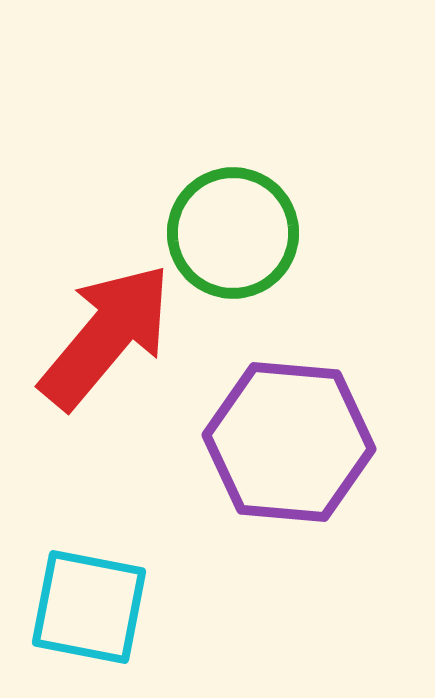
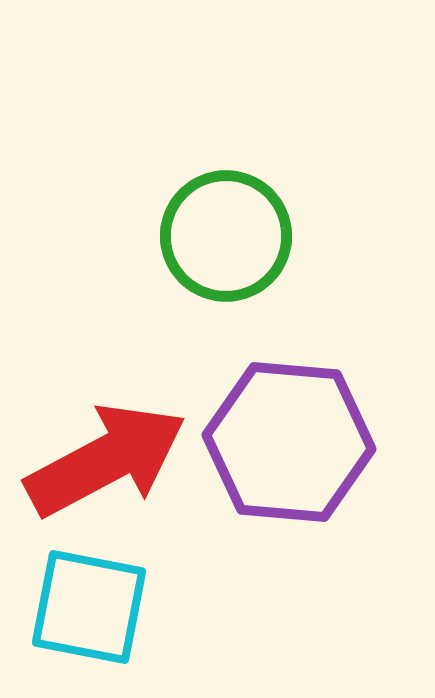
green circle: moved 7 px left, 3 px down
red arrow: moved 124 px down; rotated 22 degrees clockwise
